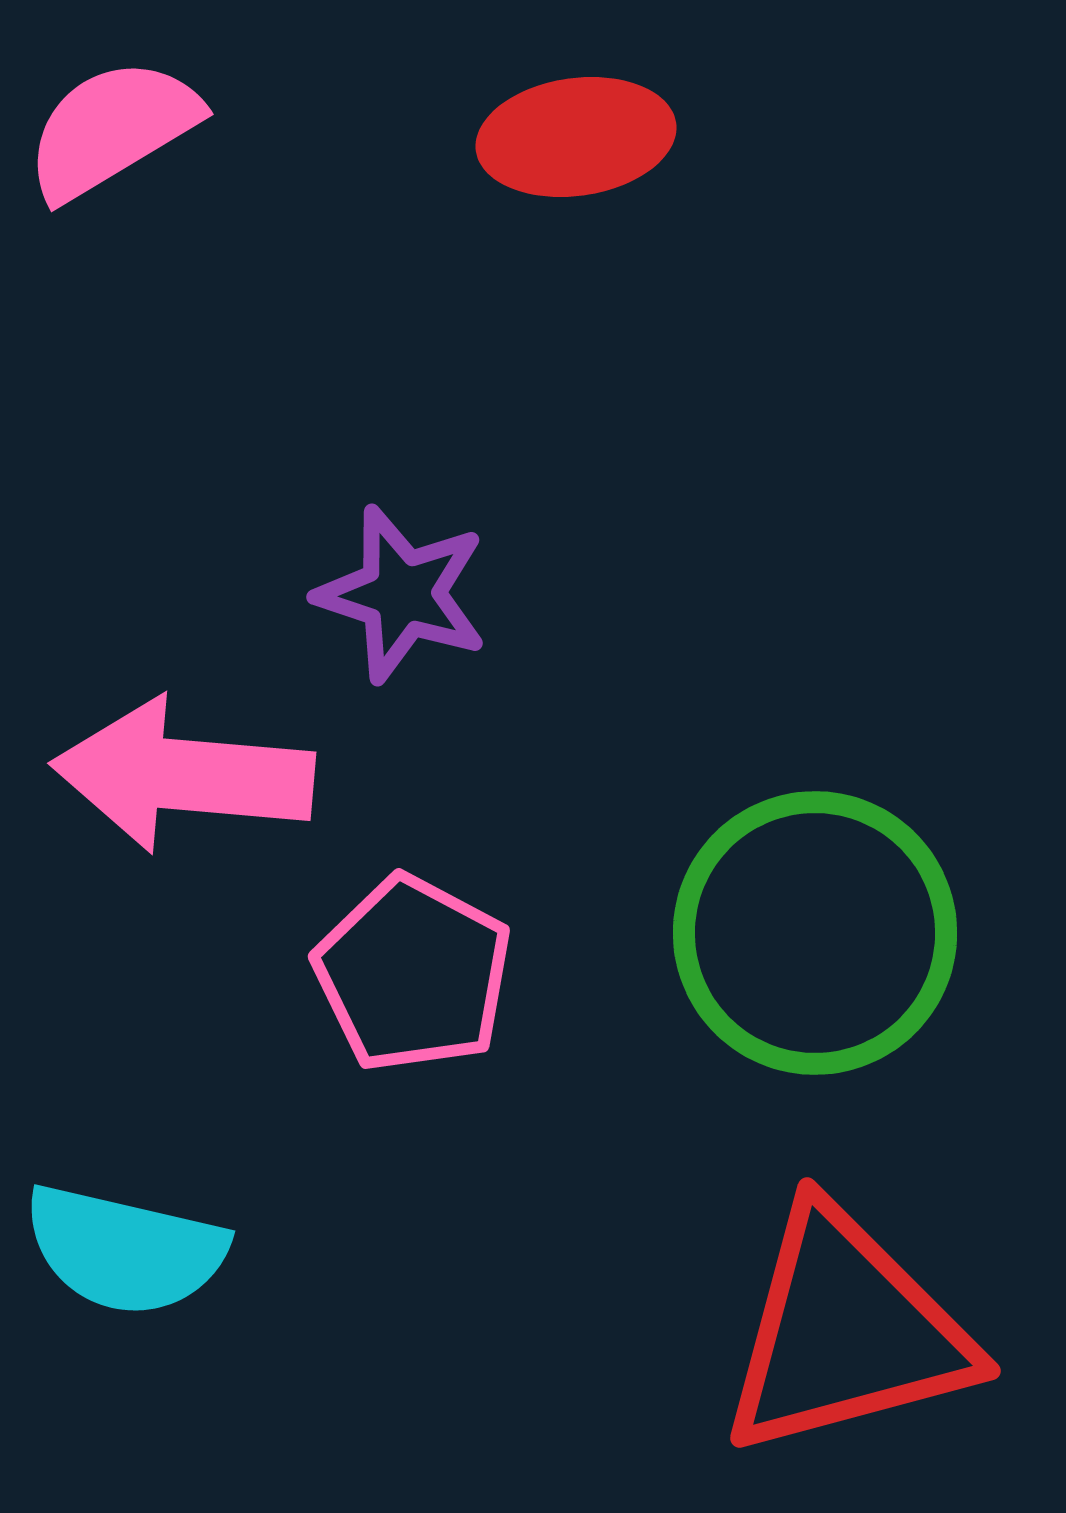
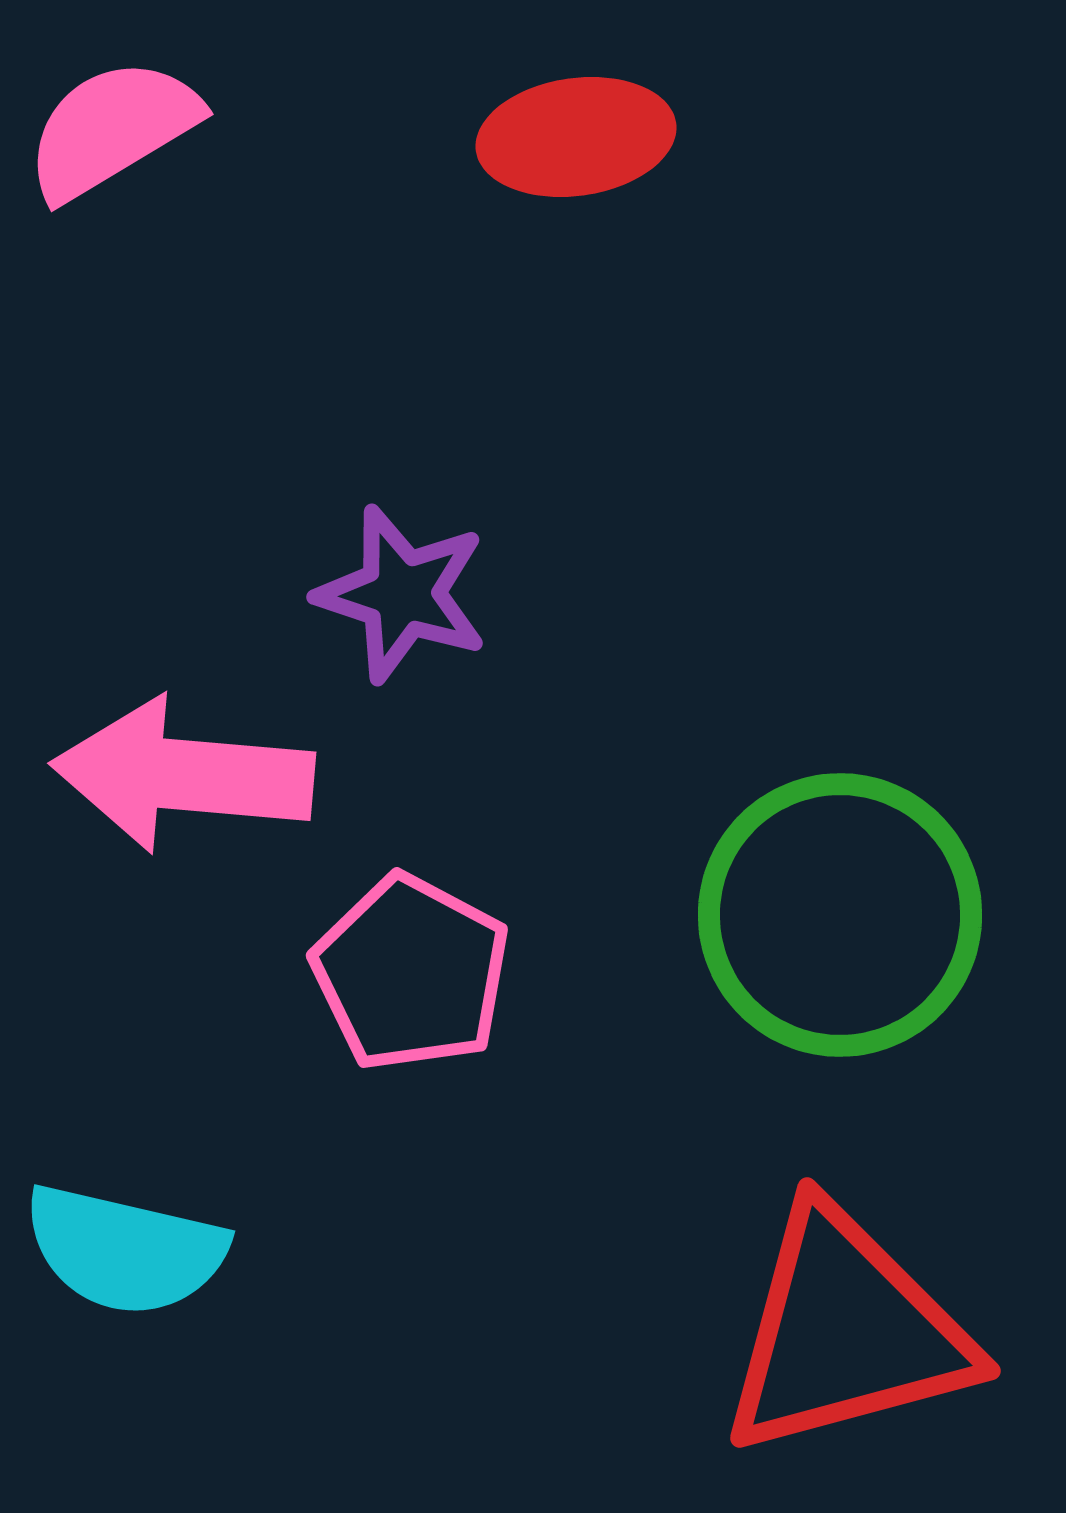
green circle: moved 25 px right, 18 px up
pink pentagon: moved 2 px left, 1 px up
